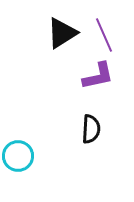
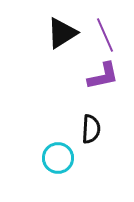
purple line: moved 1 px right
purple L-shape: moved 5 px right
cyan circle: moved 40 px right, 2 px down
